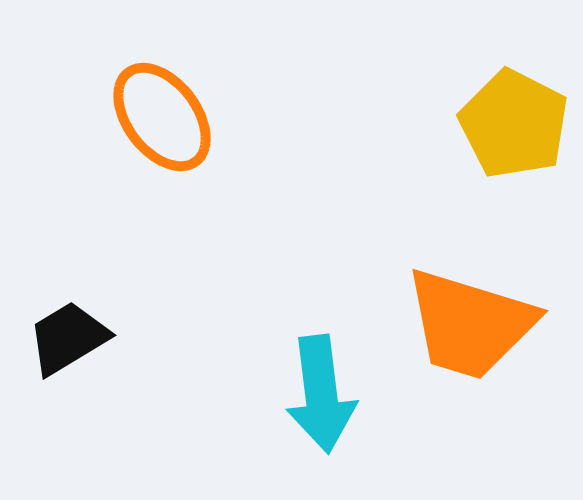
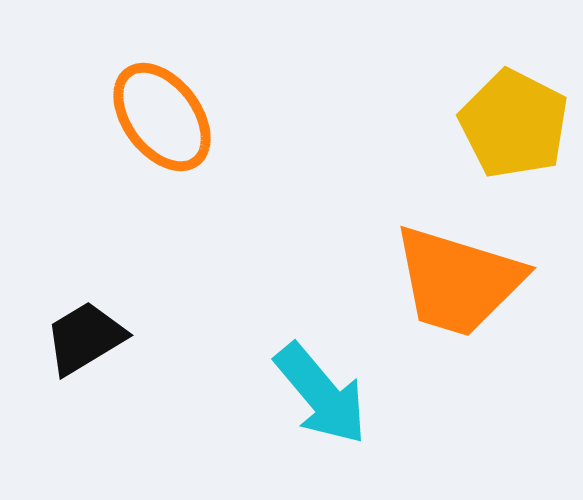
orange trapezoid: moved 12 px left, 43 px up
black trapezoid: moved 17 px right
cyan arrow: rotated 33 degrees counterclockwise
